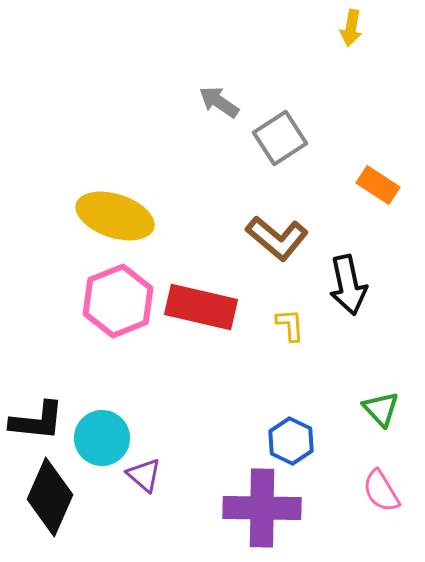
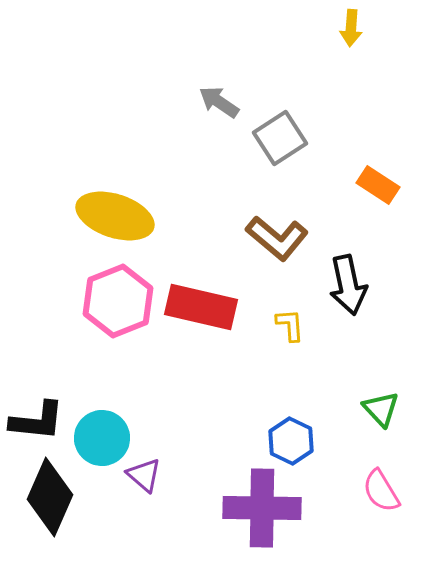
yellow arrow: rotated 6 degrees counterclockwise
